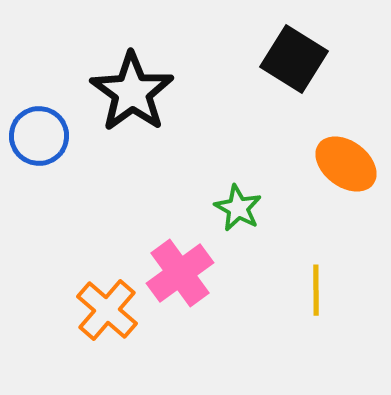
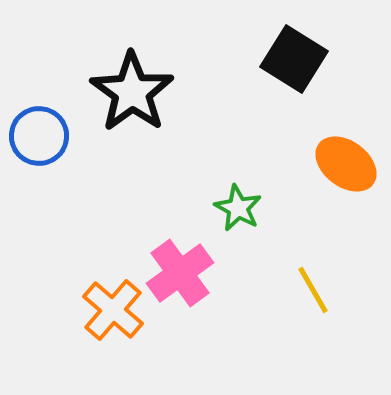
yellow line: moved 3 px left; rotated 30 degrees counterclockwise
orange cross: moved 6 px right
